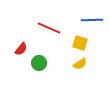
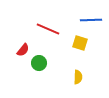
blue line: moved 1 px left
red line: moved 1 px left, 1 px down
red semicircle: moved 2 px right, 1 px down
yellow semicircle: moved 2 px left, 13 px down; rotated 56 degrees counterclockwise
